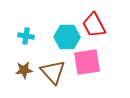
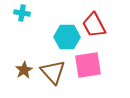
cyan cross: moved 4 px left, 23 px up
pink square: moved 1 px right, 3 px down
brown star: rotated 24 degrees counterclockwise
